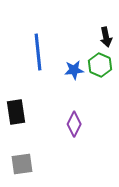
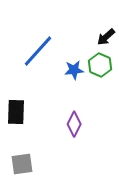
black arrow: rotated 60 degrees clockwise
blue line: moved 1 px up; rotated 48 degrees clockwise
black rectangle: rotated 10 degrees clockwise
